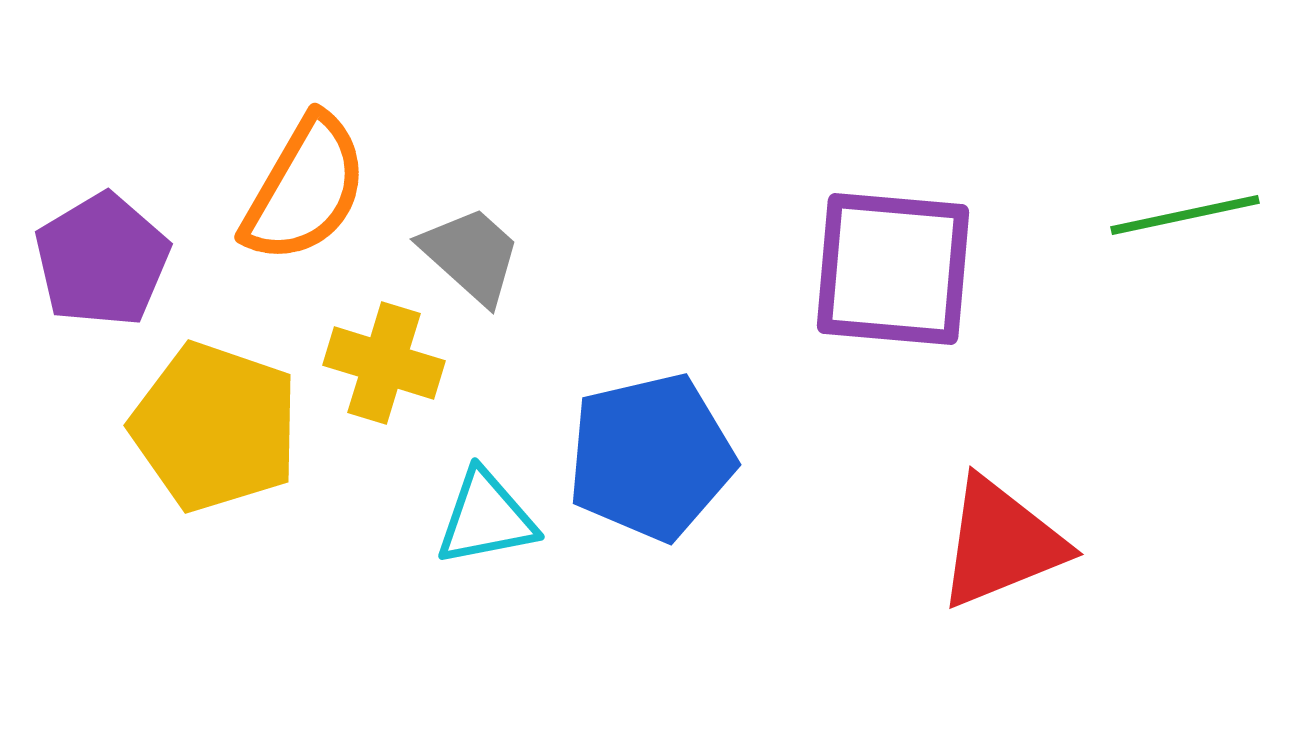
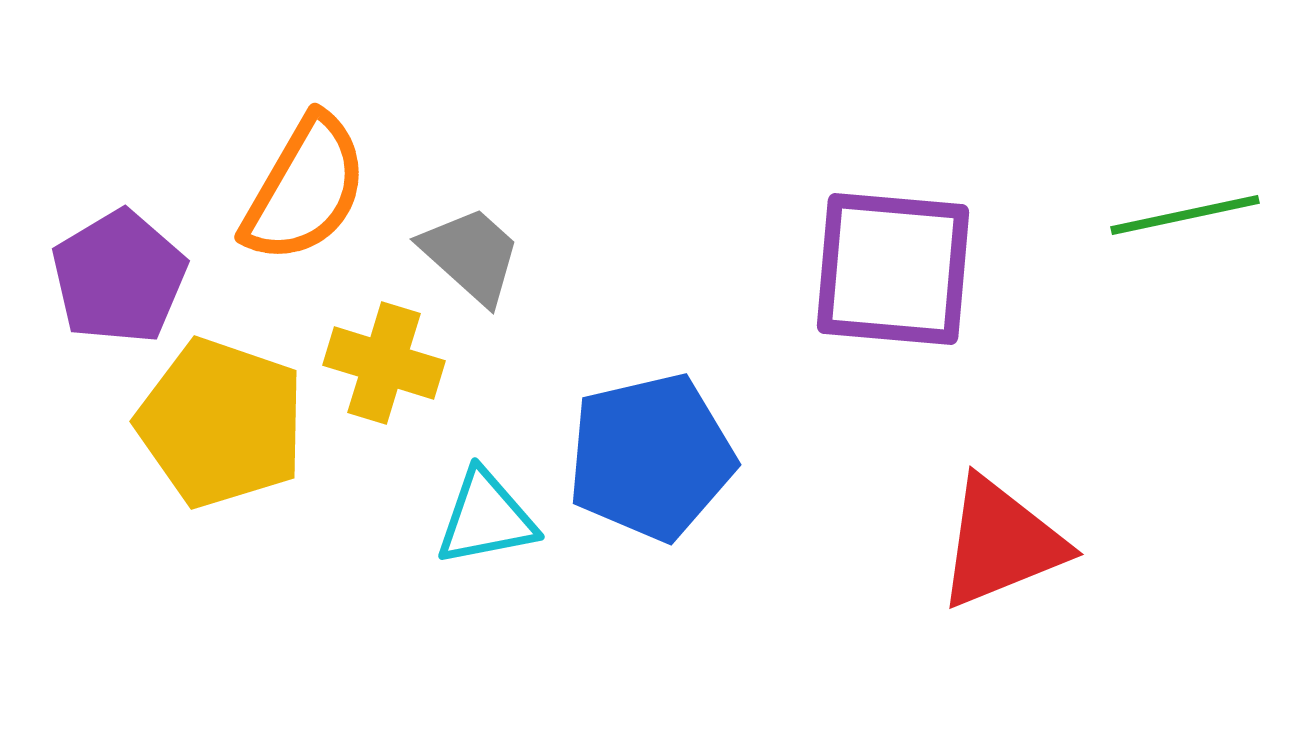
purple pentagon: moved 17 px right, 17 px down
yellow pentagon: moved 6 px right, 4 px up
